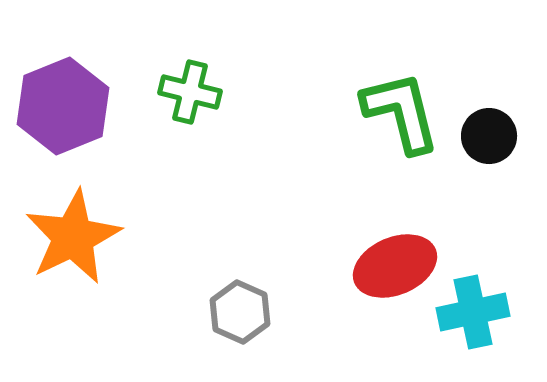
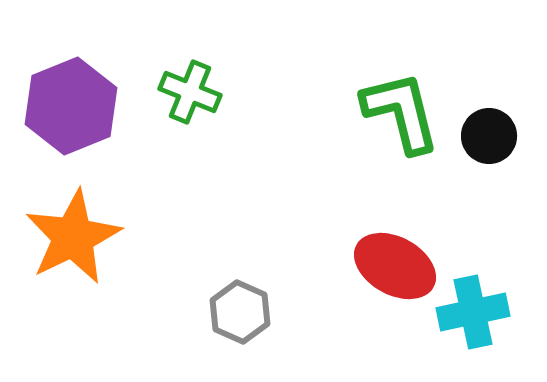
green cross: rotated 8 degrees clockwise
purple hexagon: moved 8 px right
red ellipse: rotated 52 degrees clockwise
